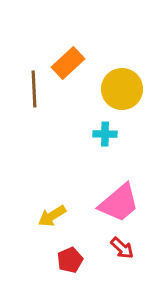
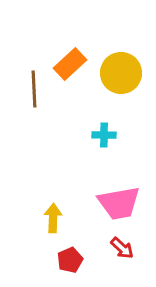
orange rectangle: moved 2 px right, 1 px down
yellow circle: moved 1 px left, 16 px up
cyan cross: moved 1 px left, 1 px down
pink trapezoid: rotated 30 degrees clockwise
yellow arrow: moved 1 px right, 2 px down; rotated 124 degrees clockwise
